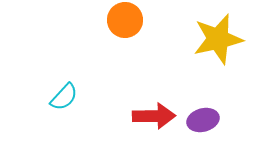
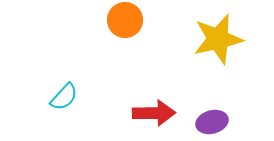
red arrow: moved 3 px up
purple ellipse: moved 9 px right, 2 px down
